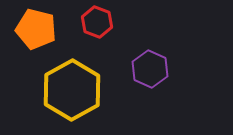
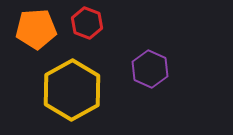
red hexagon: moved 10 px left, 1 px down
orange pentagon: rotated 18 degrees counterclockwise
